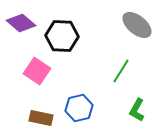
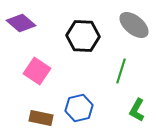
gray ellipse: moved 3 px left
black hexagon: moved 21 px right
green line: rotated 15 degrees counterclockwise
